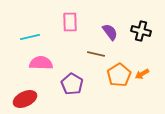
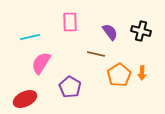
pink semicircle: rotated 60 degrees counterclockwise
orange arrow: moved 1 px up; rotated 56 degrees counterclockwise
purple pentagon: moved 2 px left, 3 px down
